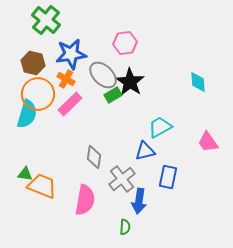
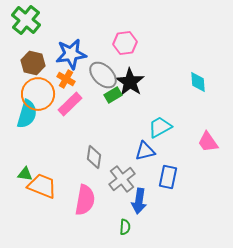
green cross: moved 20 px left
